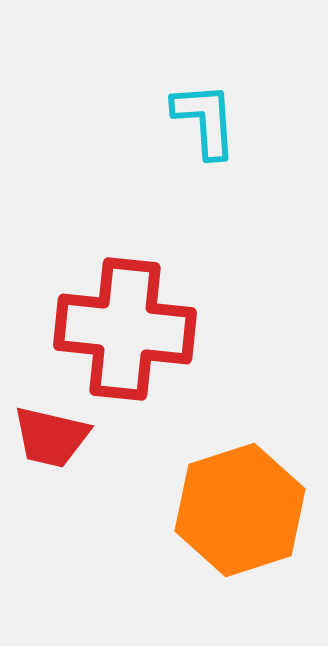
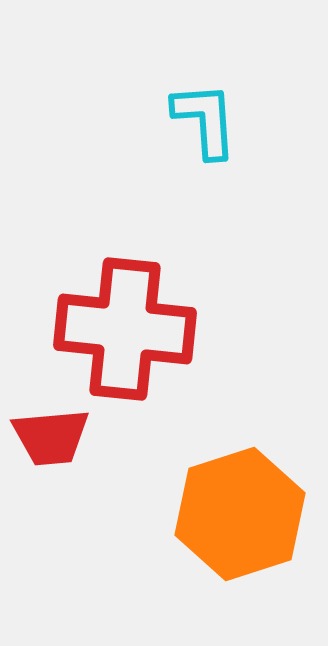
red trapezoid: rotated 18 degrees counterclockwise
orange hexagon: moved 4 px down
